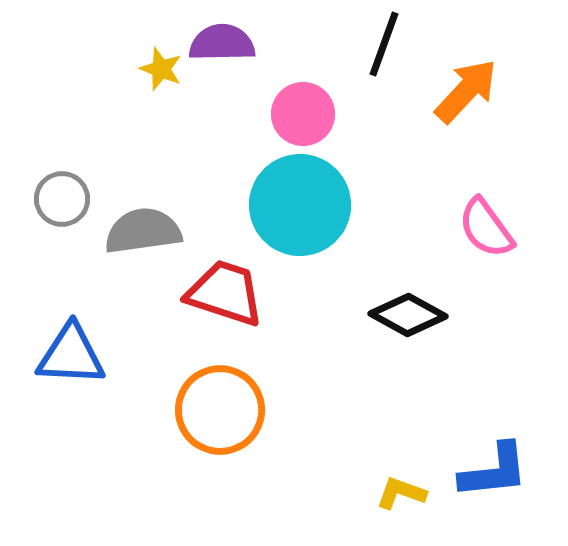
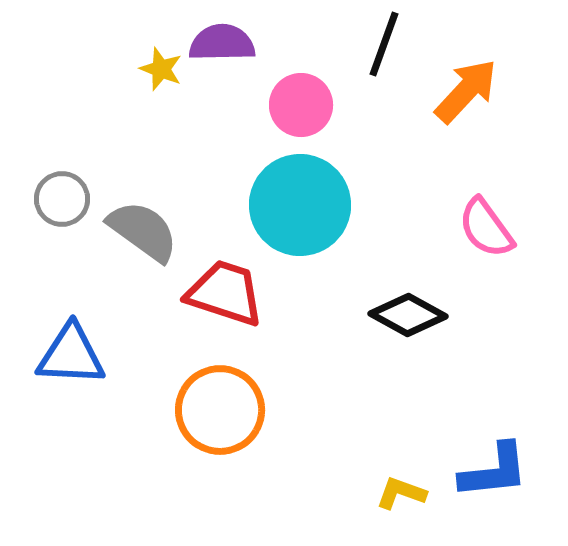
pink circle: moved 2 px left, 9 px up
gray semicircle: rotated 44 degrees clockwise
